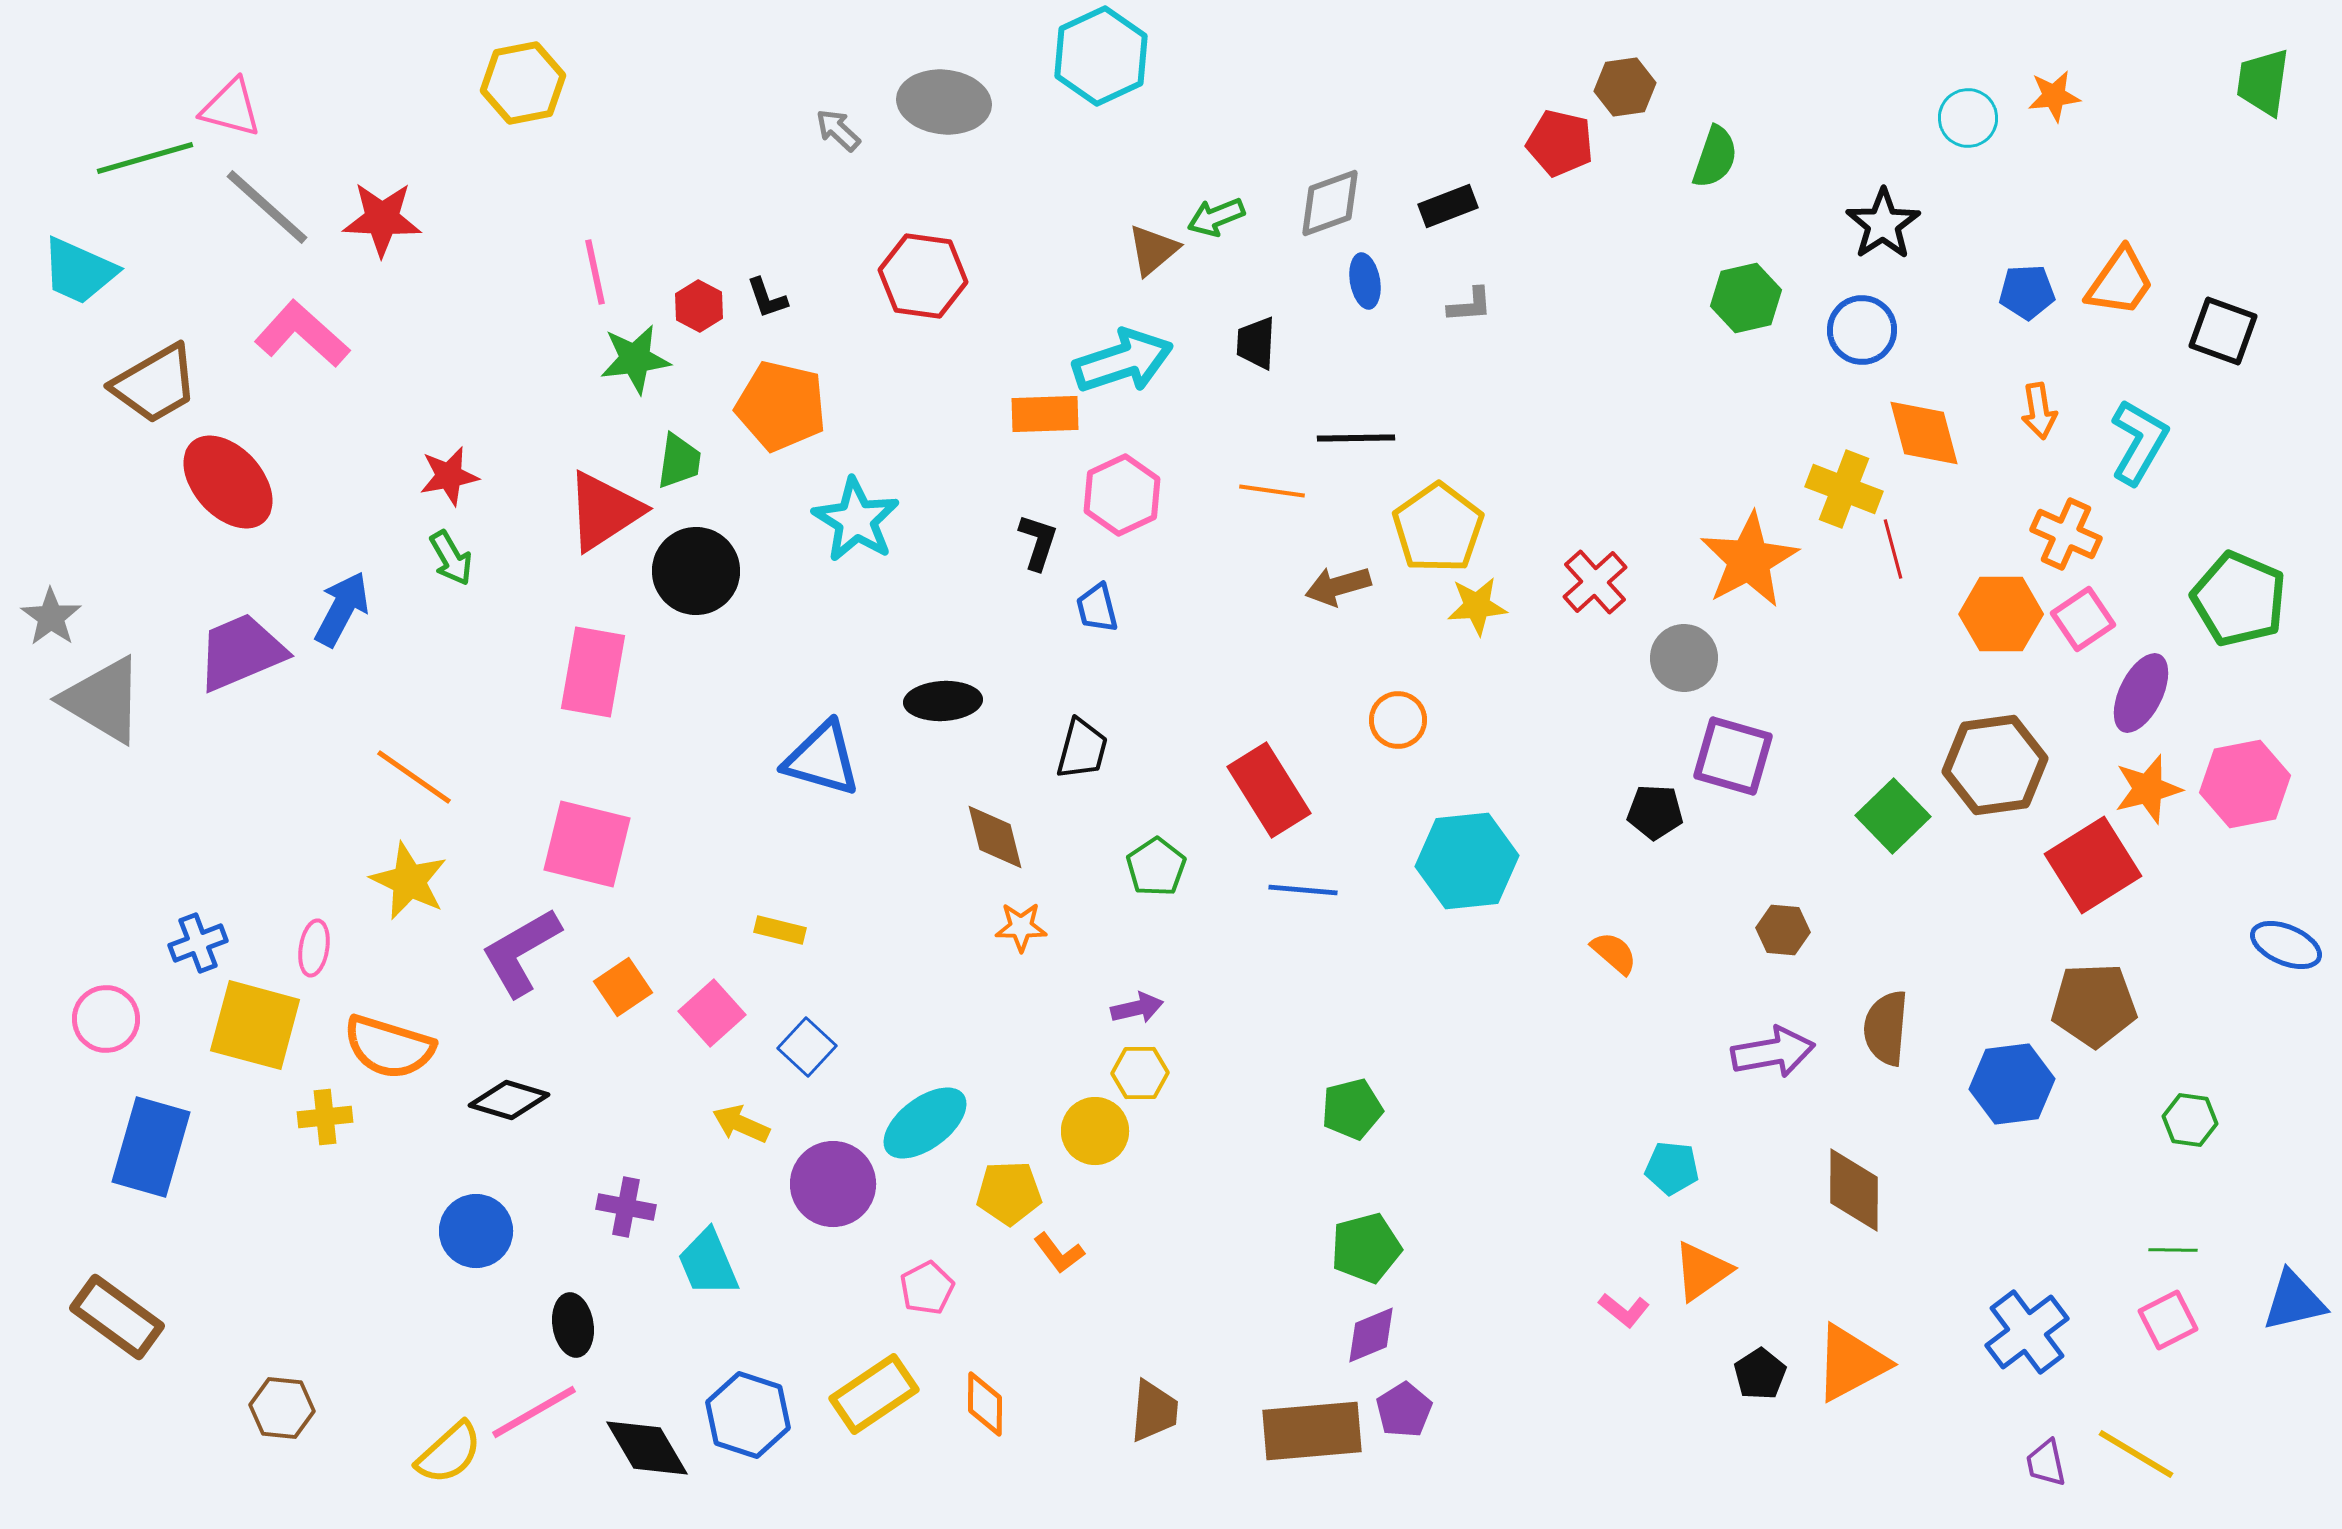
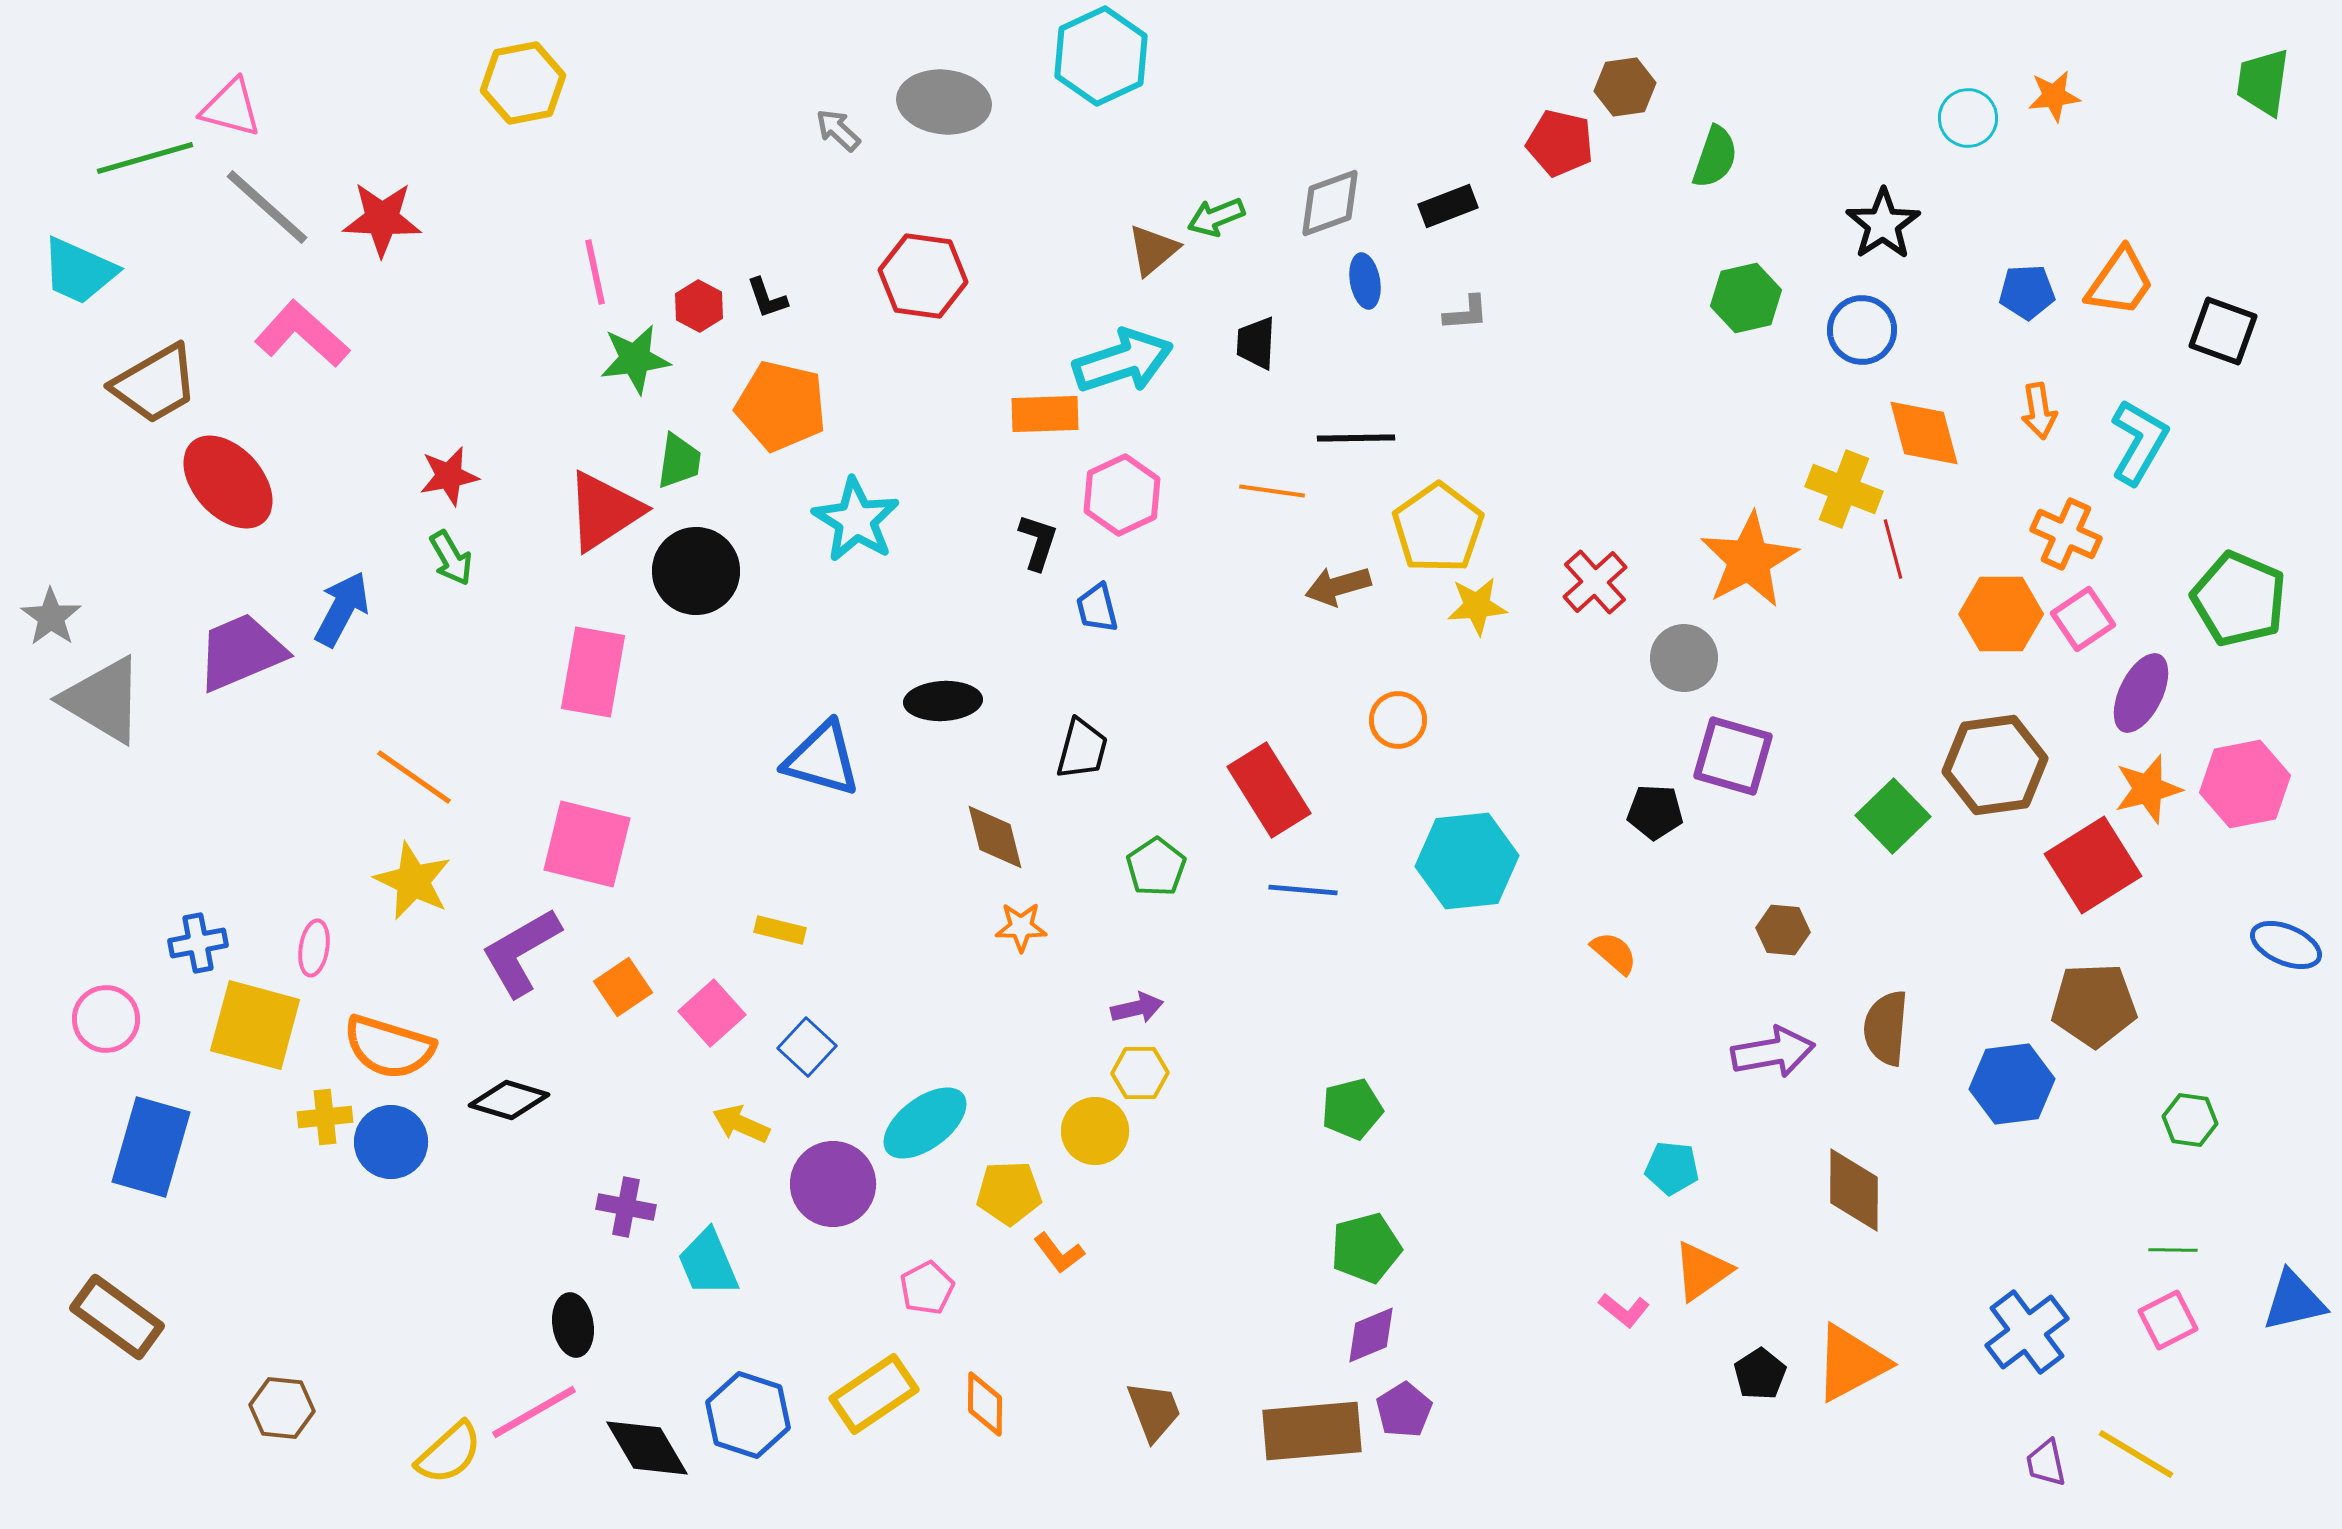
gray L-shape at (1470, 305): moved 4 px left, 8 px down
yellow star at (409, 881): moved 4 px right
blue cross at (198, 943): rotated 10 degrees clockwise
blue circle at (476, 1231): moved 85 px left, 89 px up
brown trapezoid at (1154, 1411): rotated 26 degrees counterclockwise
